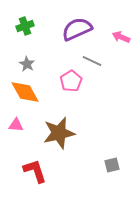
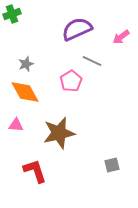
green cross: moved 13 px left, 12 px up
pink arrow: rotated 60 degrees counterclockwise
gray star: moved 1 px left; rotated 21 degrees clockwise
